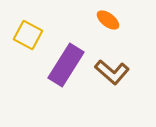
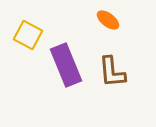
purple rectangle: rotated 54 degrees counterclockwise
brown L-shape: rotated 44 degrees clockwise
